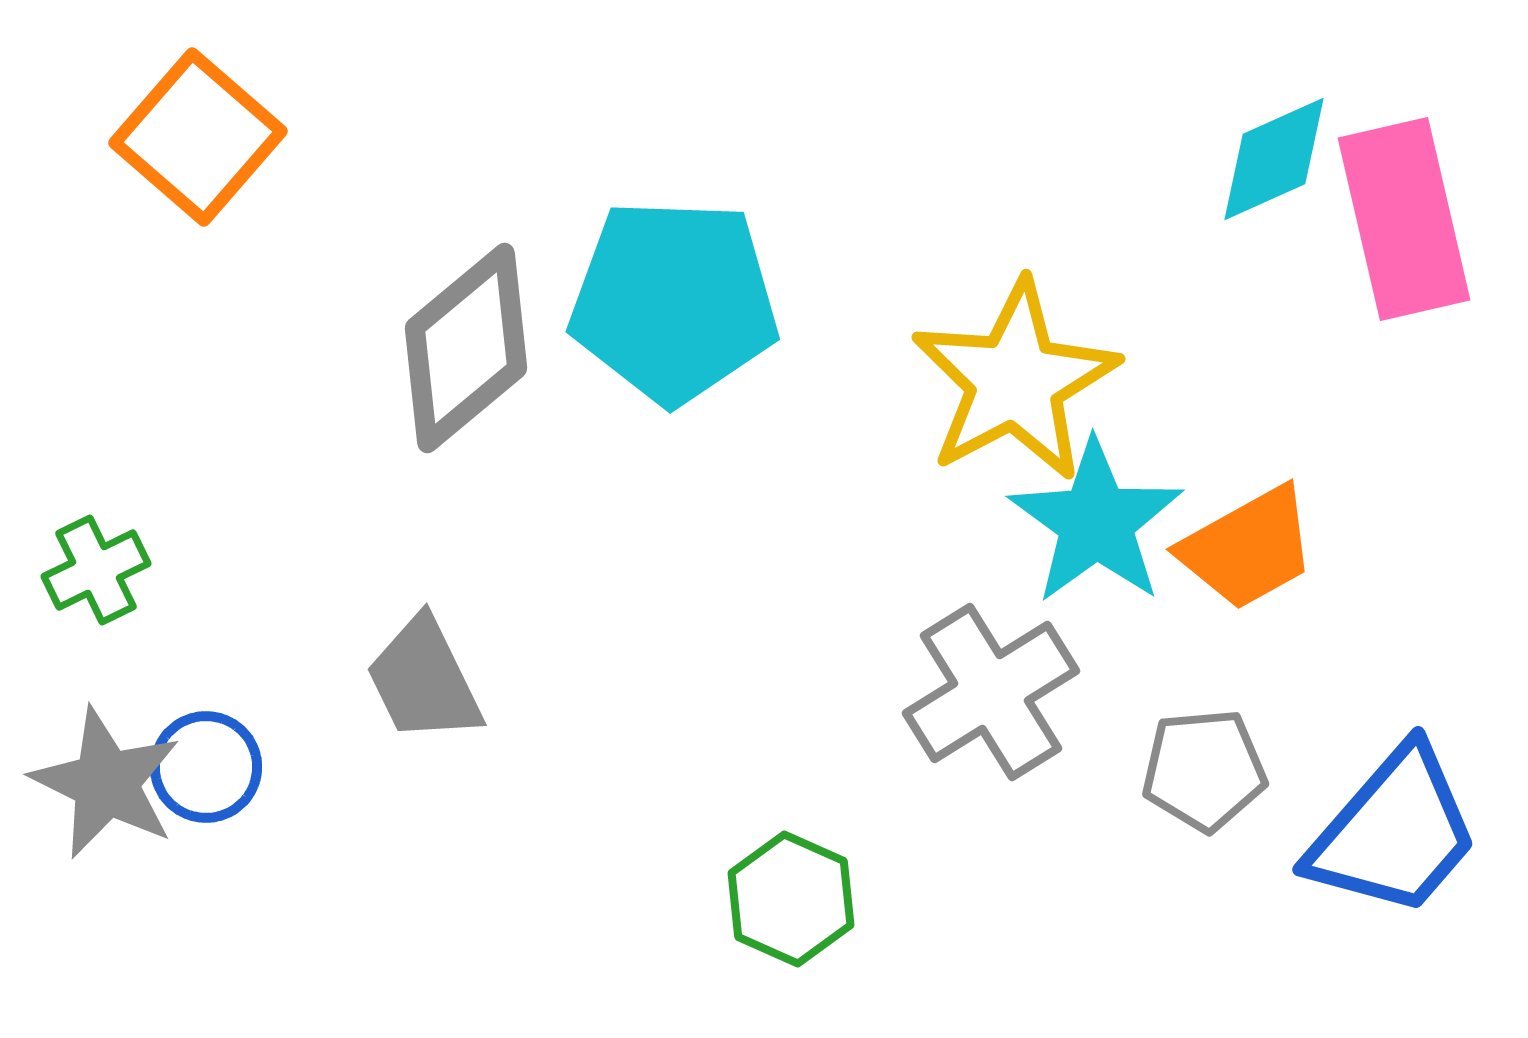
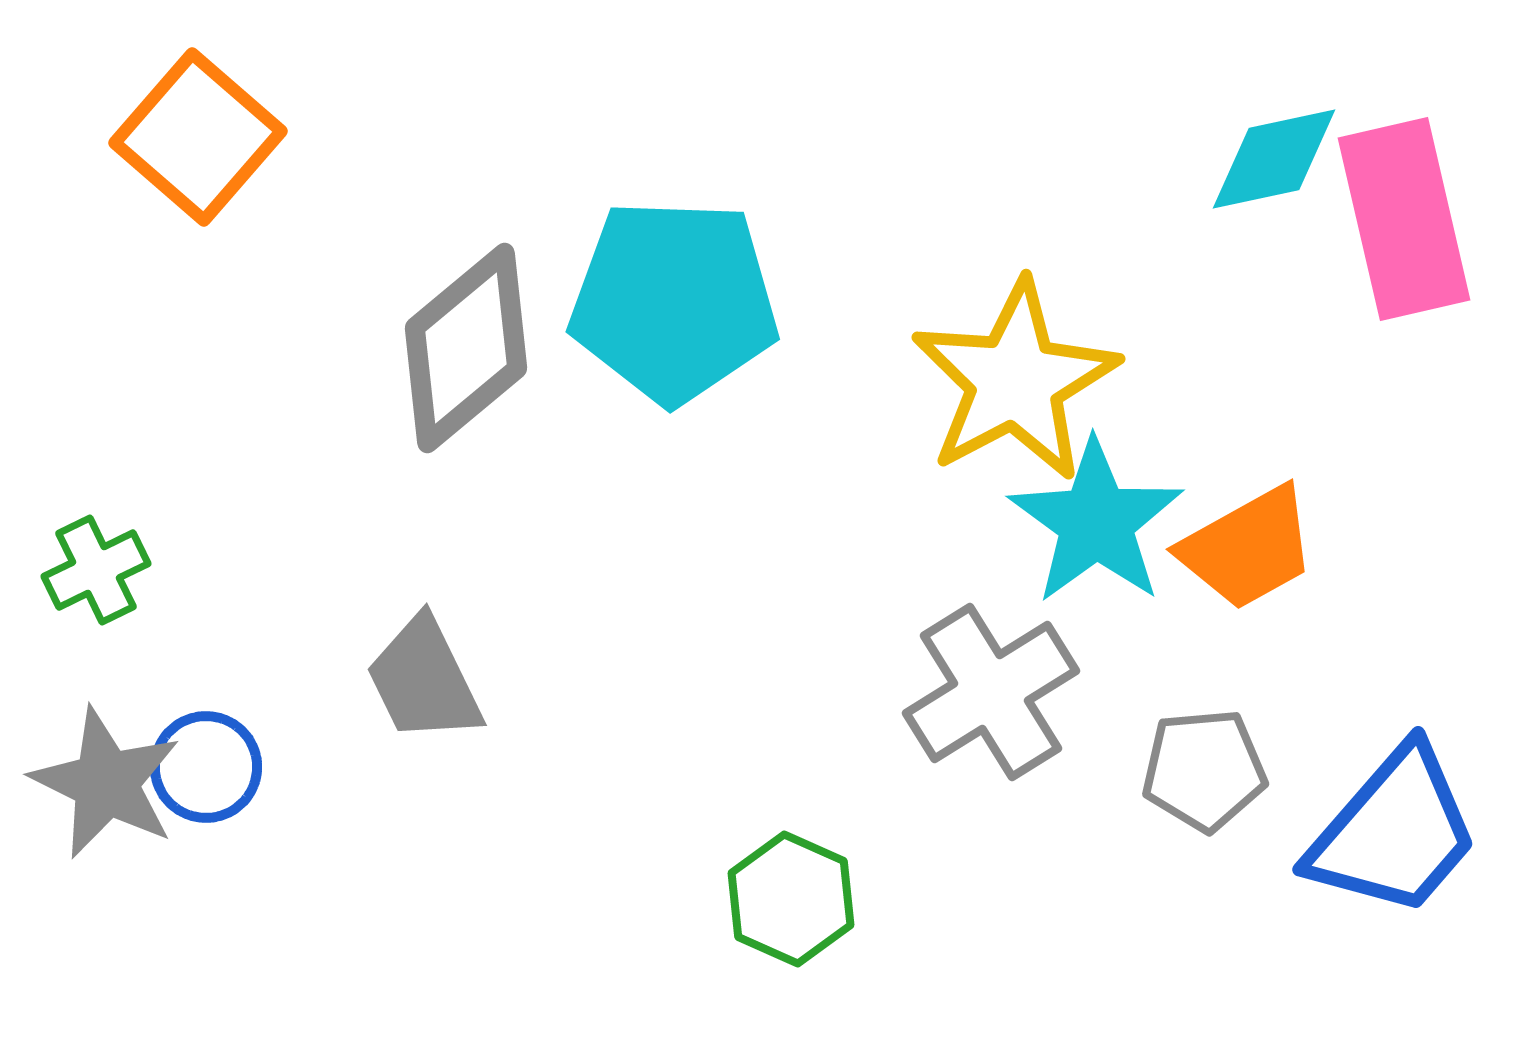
cyan diamond: rotated 12 degrees clockwise
